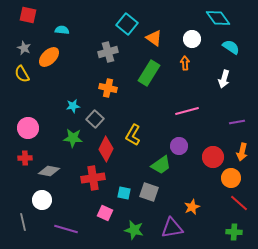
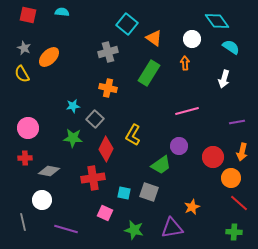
cyan diamond at (218, 18): moved 1 px left, 3 px down
cyan semicircle at (62, 30): moved 18 px up
